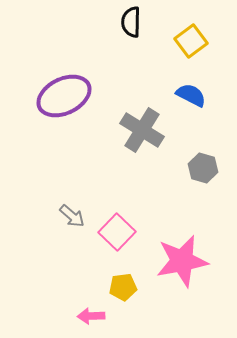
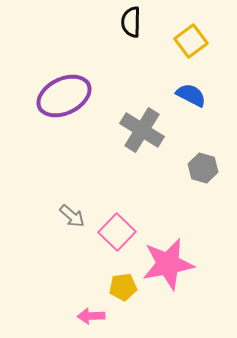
pink star: moved 14 px left, 3 px down
